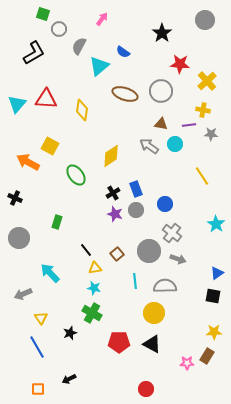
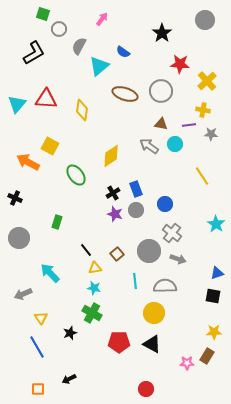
blue triangle at (217, 273): rotated 16 degrees clockwise
